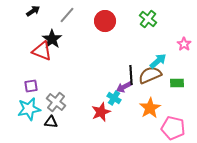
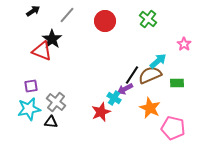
black line: moved 1 px right; rotated 36 degrees clockwise
purple arrow: moved 1 px right, 2 px down
orange star: rotated 15 degrees counterclockwise
